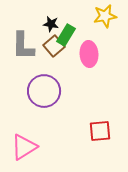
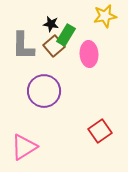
red square: rotated 30 degrees counterclockwise
